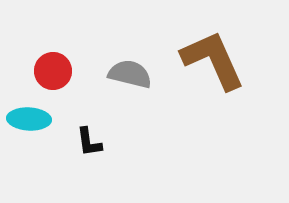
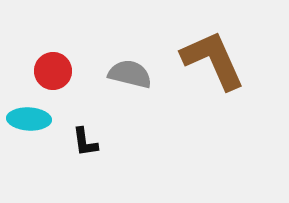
black L-shape: moved 4 px left
